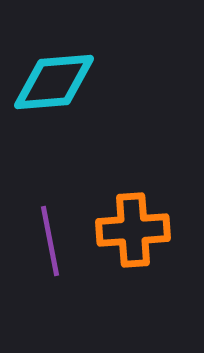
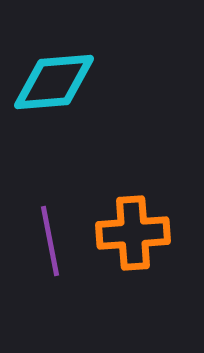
orange cross: moved 3 px down
